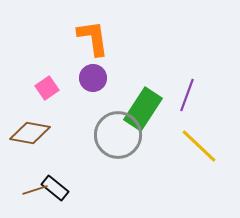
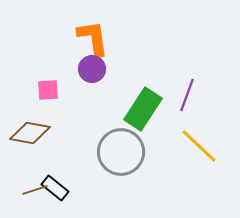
purple circle: moved 1 px left, 9 px up
pink square: moved 1 px right, 2 px down; rotated 30 degrees clockwise
gray circle: moved 3 px right, 17 px down
